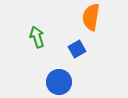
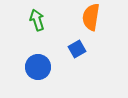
green arrow: moved 17 px up
blue circle: moved 21 px left, 15 px up
